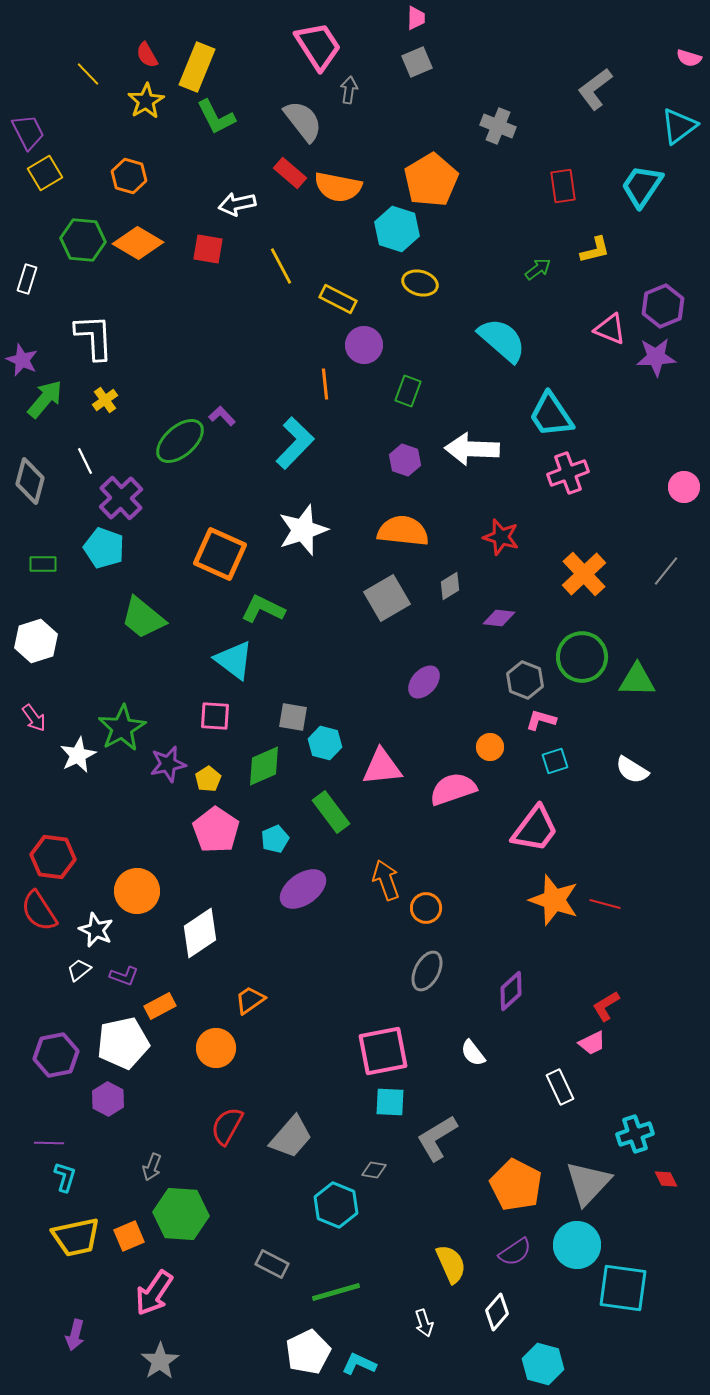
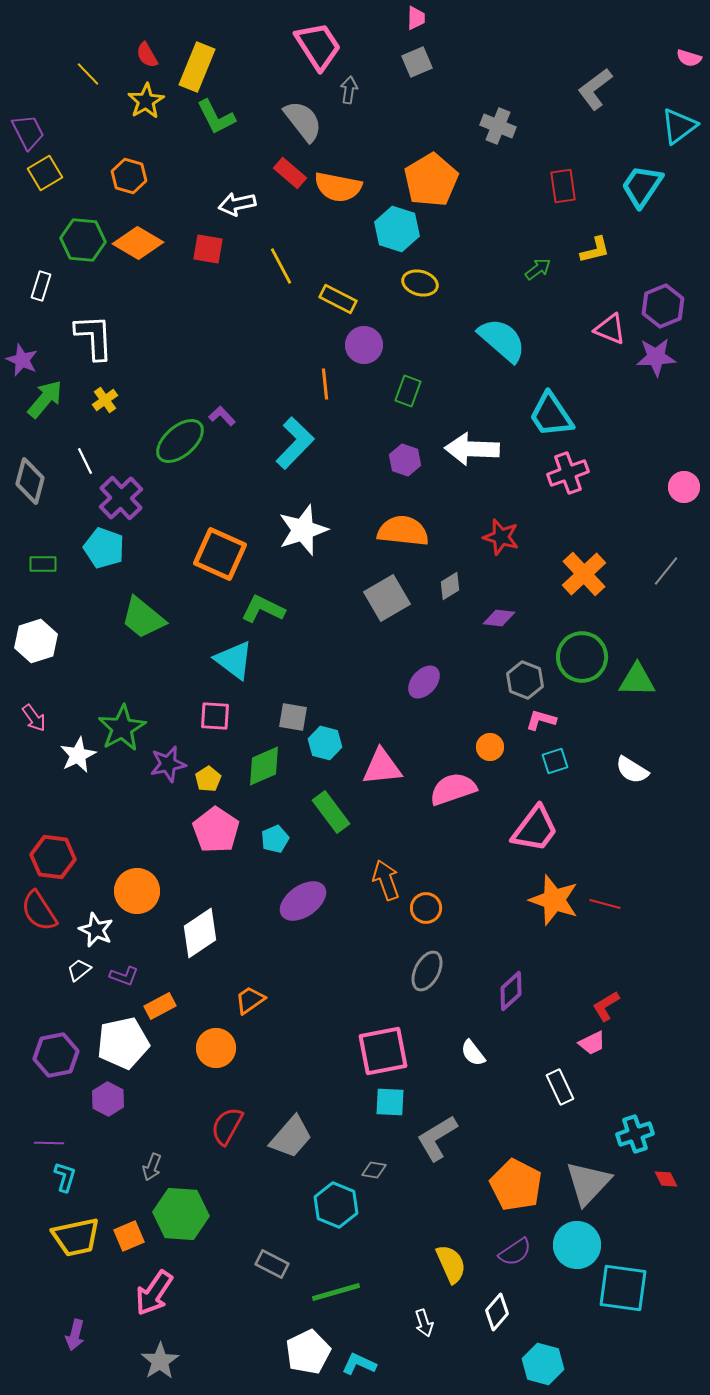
white rectangle at (27, 279): moved 14 px right, 7 px down
purple ellipse at (303, 889): moved 12 px down
